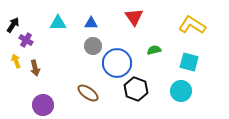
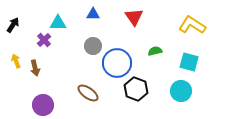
blue triangle: moved 2 px right, 9 px up
purple cross: moved 18 px right; rotated 16 degrees clockwise
green semicircle: moved 1 px right, 1 px down
